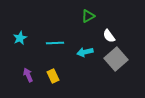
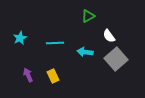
cyan arrow: rotated 21 degrees clockwise
